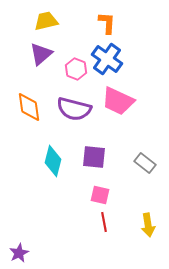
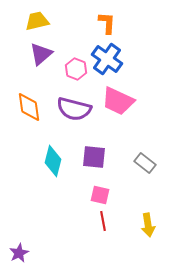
yellow trapezoid: moved 9 px left
red line: moved 1 px left, 1 px up
